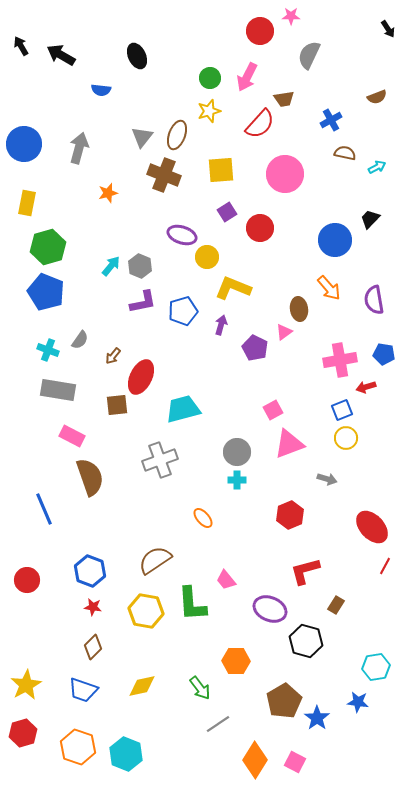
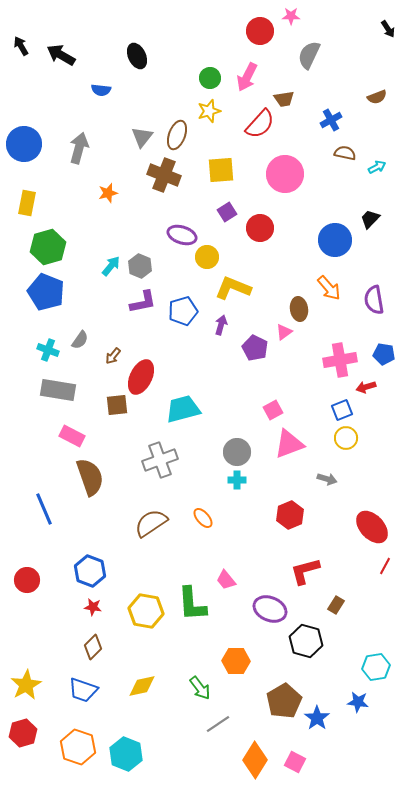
brown semicircle at (155, 560): moved 4 px left, 37 px up
